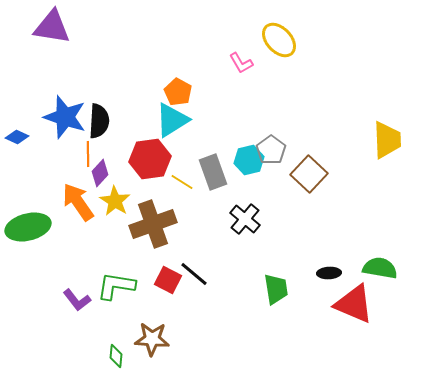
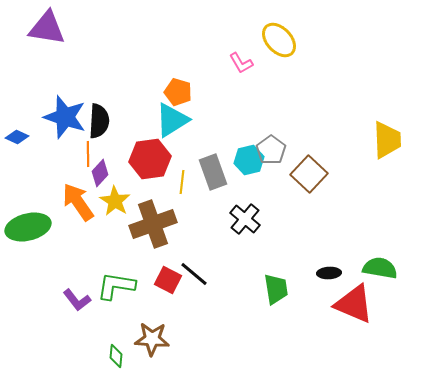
purple triangle: moved 5 px left, 1 px down
orange pentagon: rotated 12 degrees counterclockwise
yellow line: rotated 65 degrees clockwise
